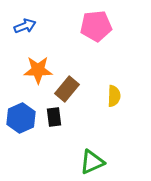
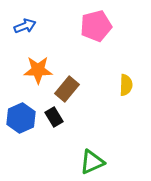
pink pentagon: rotated 8 degrees counterclockwise
yellow semicircle: moved 12 px right, 11 px up
black rectangle: rotated 24 degrees counterclockwise
